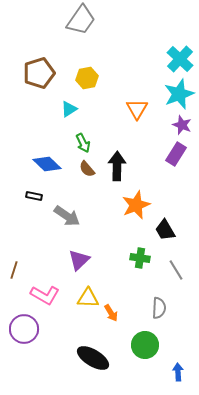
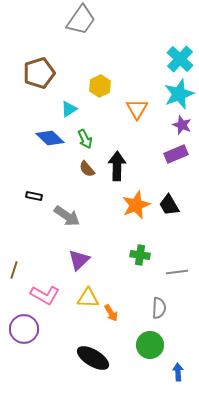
yellow hexagon: moved 13 px right, 8 px down; rotated 15 degrees counterclockwise
green arrow: moved 2 px right, 4 px up
purple rectangle: rotated 35 degrees clockwise
blue diamond: moved 3 px right, 26 px up
black trapezoid: moved 4 px right, 25 px up
green cross: moved 3 px up
gray line: moved 1 px right, 2 px down; rotated 65 degrees counterclockwise
green circle: moved 5 px right
